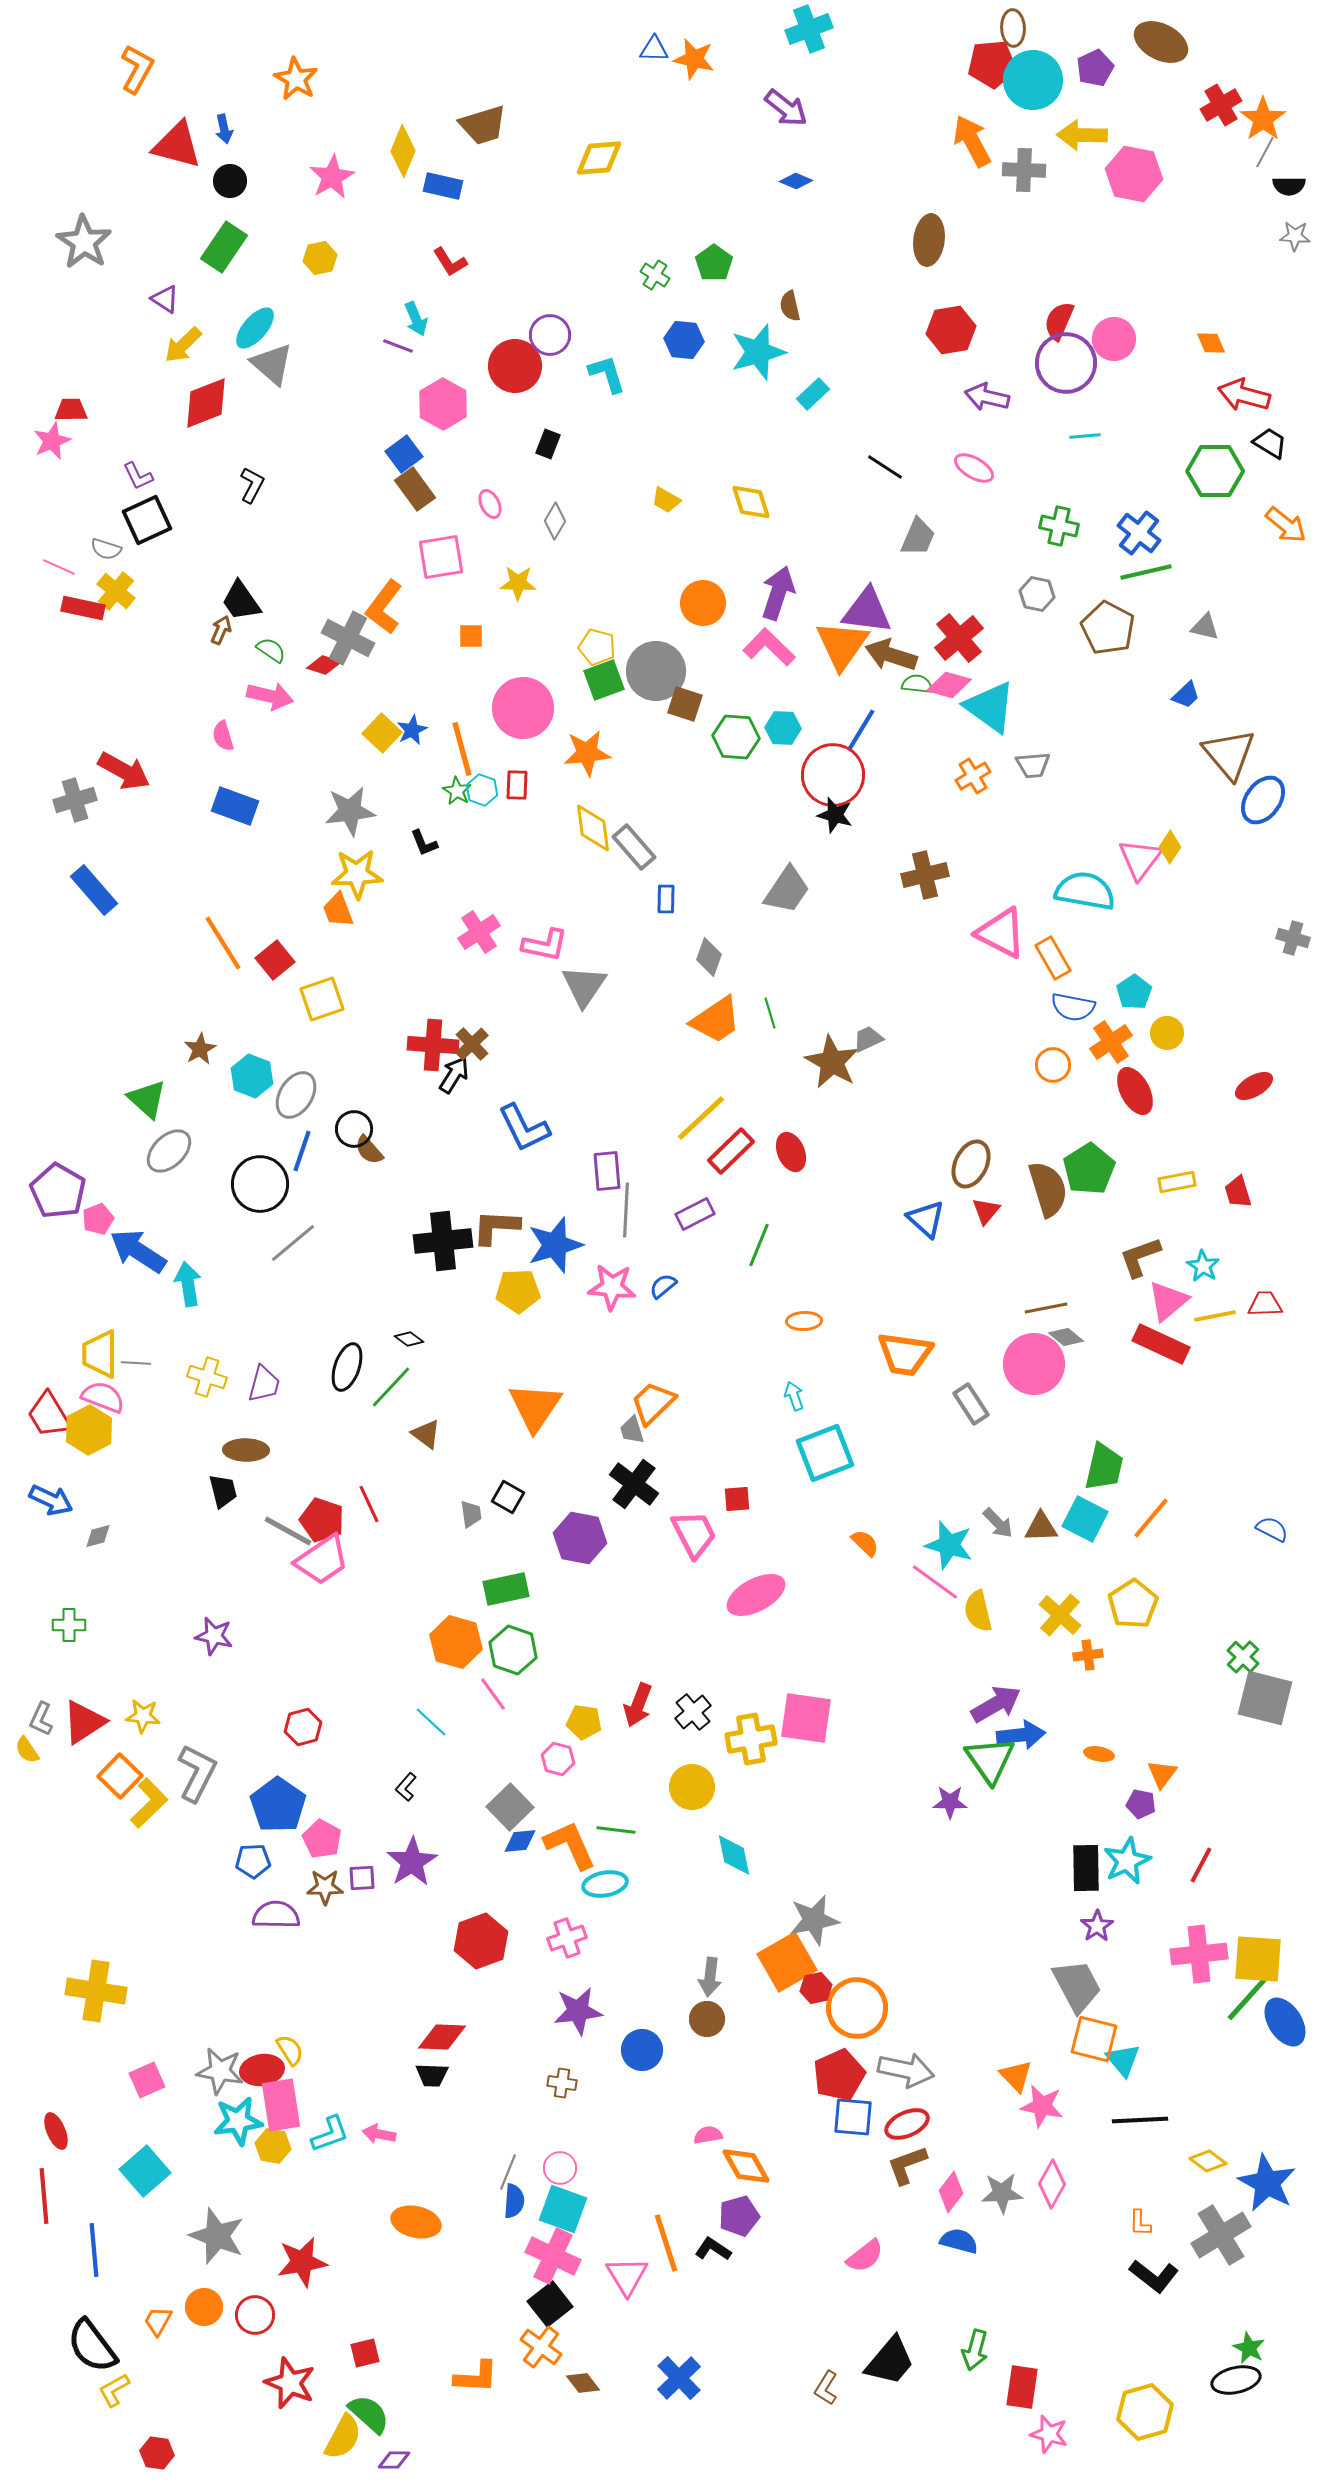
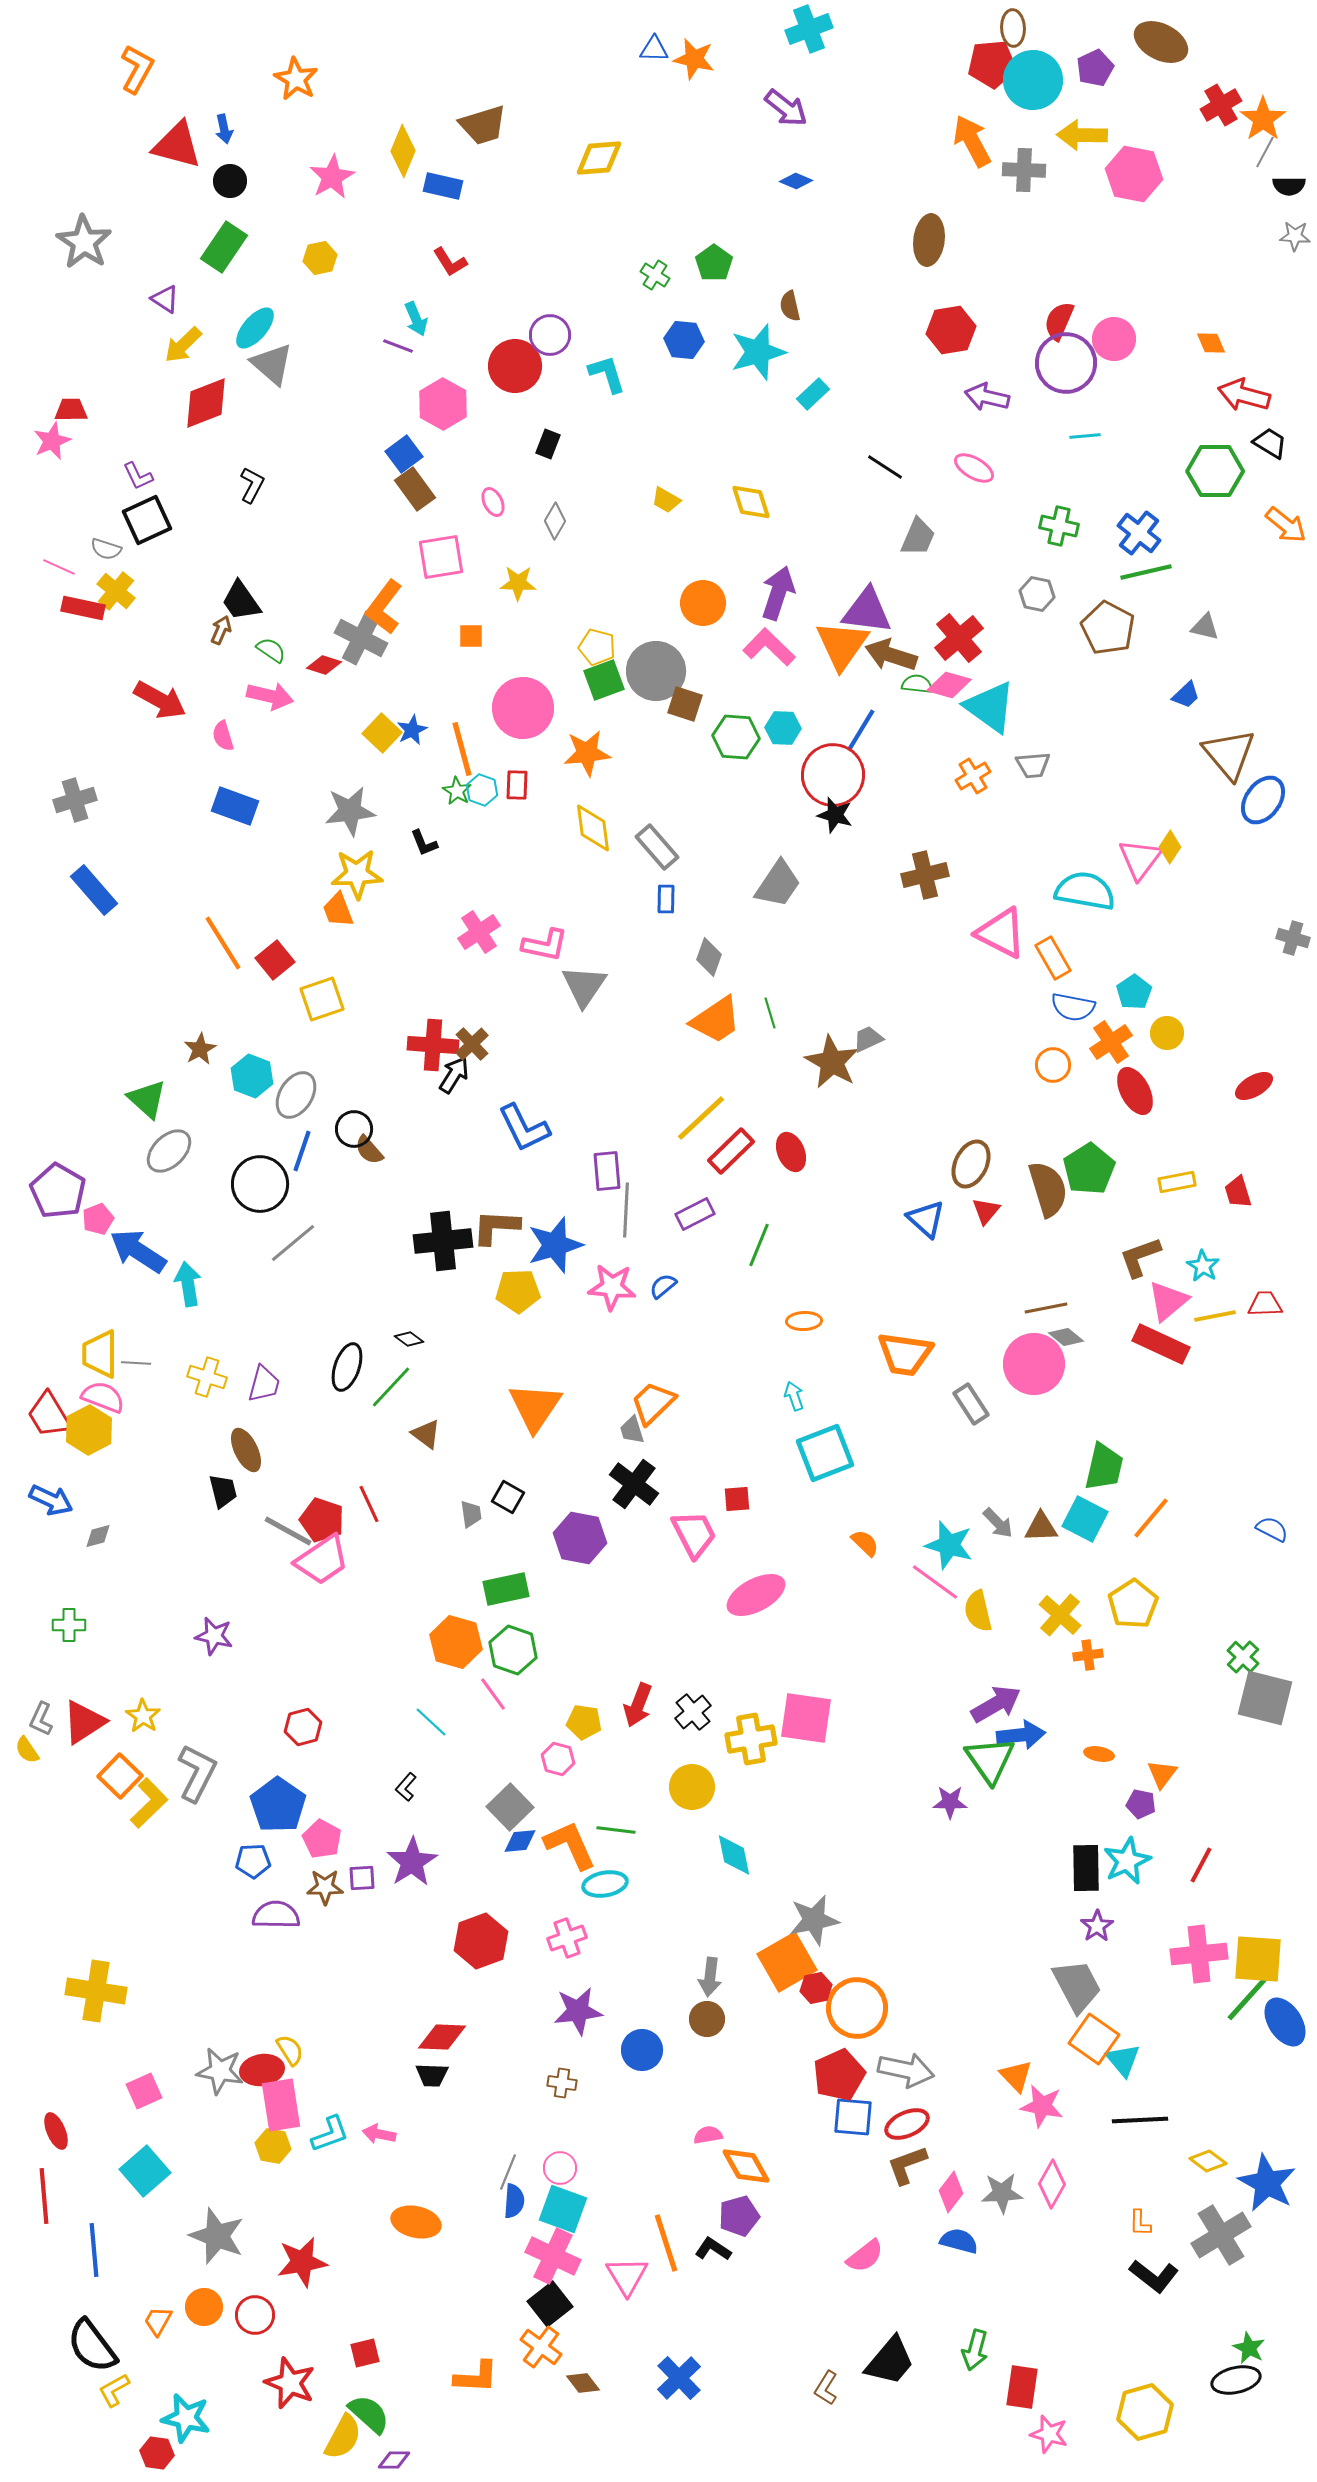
pink ellipse at (490, 504): moved 3 px right, 2 px up
gray cross at (348, 638): moved 13 px right
red arrow at (124, 771): moved 36 px right, 71 px up
gray rectangle at (634, 847): moved 23 px right
gray trapezoid at (787, 890): moved 9 px left, 6 px up
brown ellipse at (246, 1450): rotated 63 degrees clockwise
yellow star at (143, 1716): rotated 28 degrees clockwise
orange square at (1094, 2039): rotated 21 degrees clockwise
pink square at (147, 2080): moved 3 px left, 11 px down
cyan star at (238, 2121): moved 52 px left, 297 px down; rotated 21 degrees clockwise
